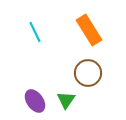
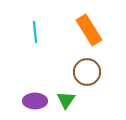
cyan line: rotated 20 degrees clockwise
brown circle: moved 1 px left, 1 px up
purple ellipse: rotated 55 degrees counterclockwise
